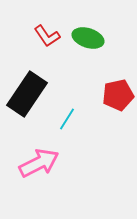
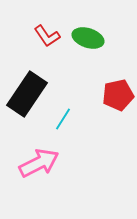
cyan line: moved 4 px left
